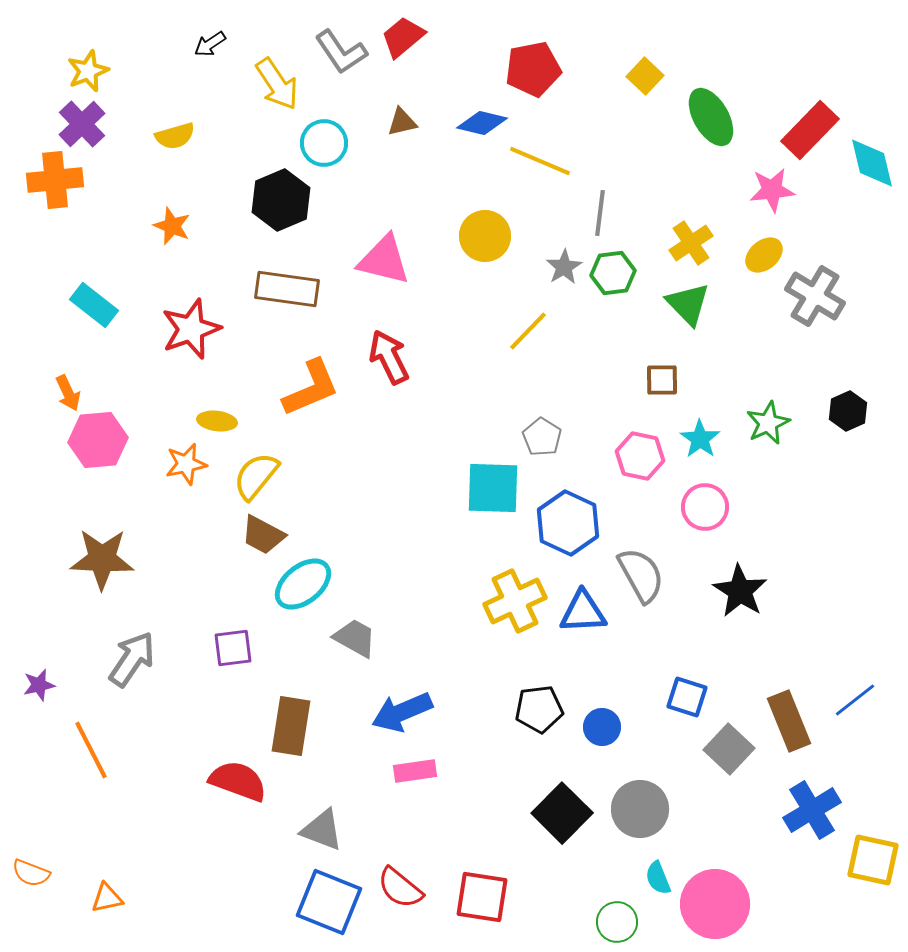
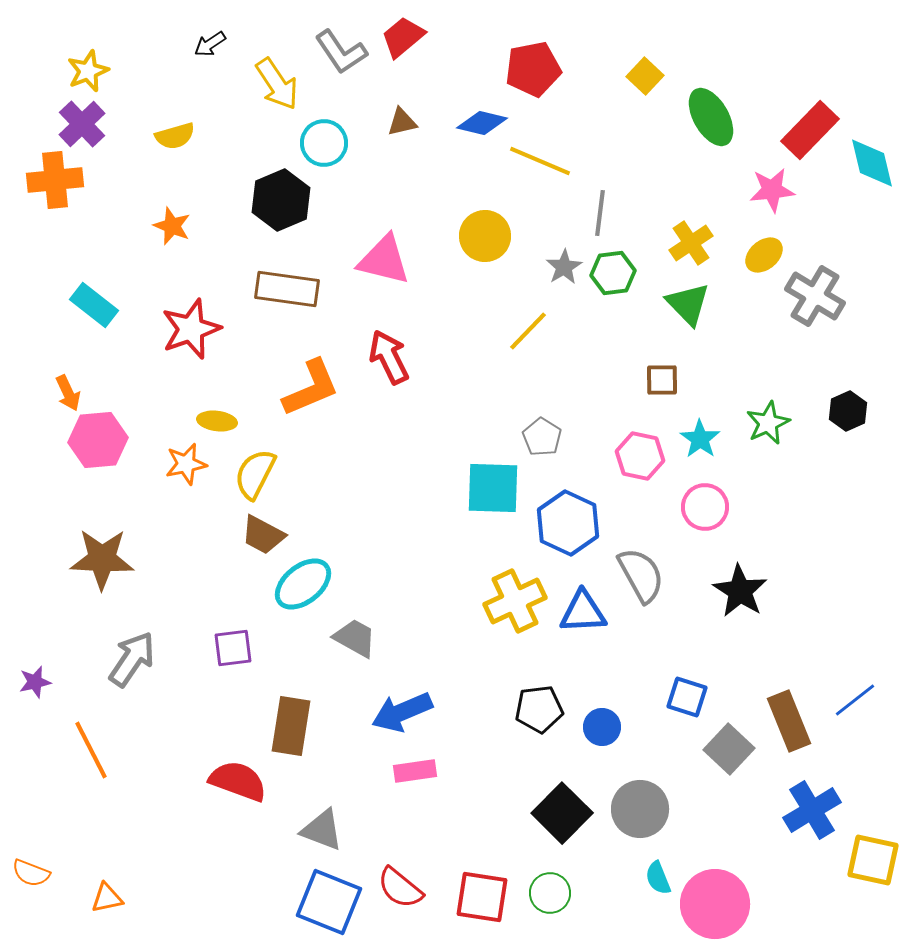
yellow semicircle at (256, 476): moved 1 px left, 2 px up; rotated 12 degrees counterclockwise
purple star at (39, 685): moved 4 px left, 3 px up
green circle at (617, 922): moved 67 px left, 29 px up
